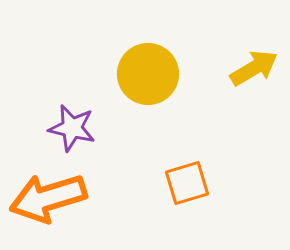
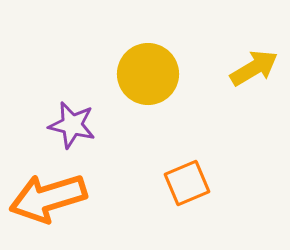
purple star: moved 3 px up
orange square: rotated 6 degrees counterclockwise
